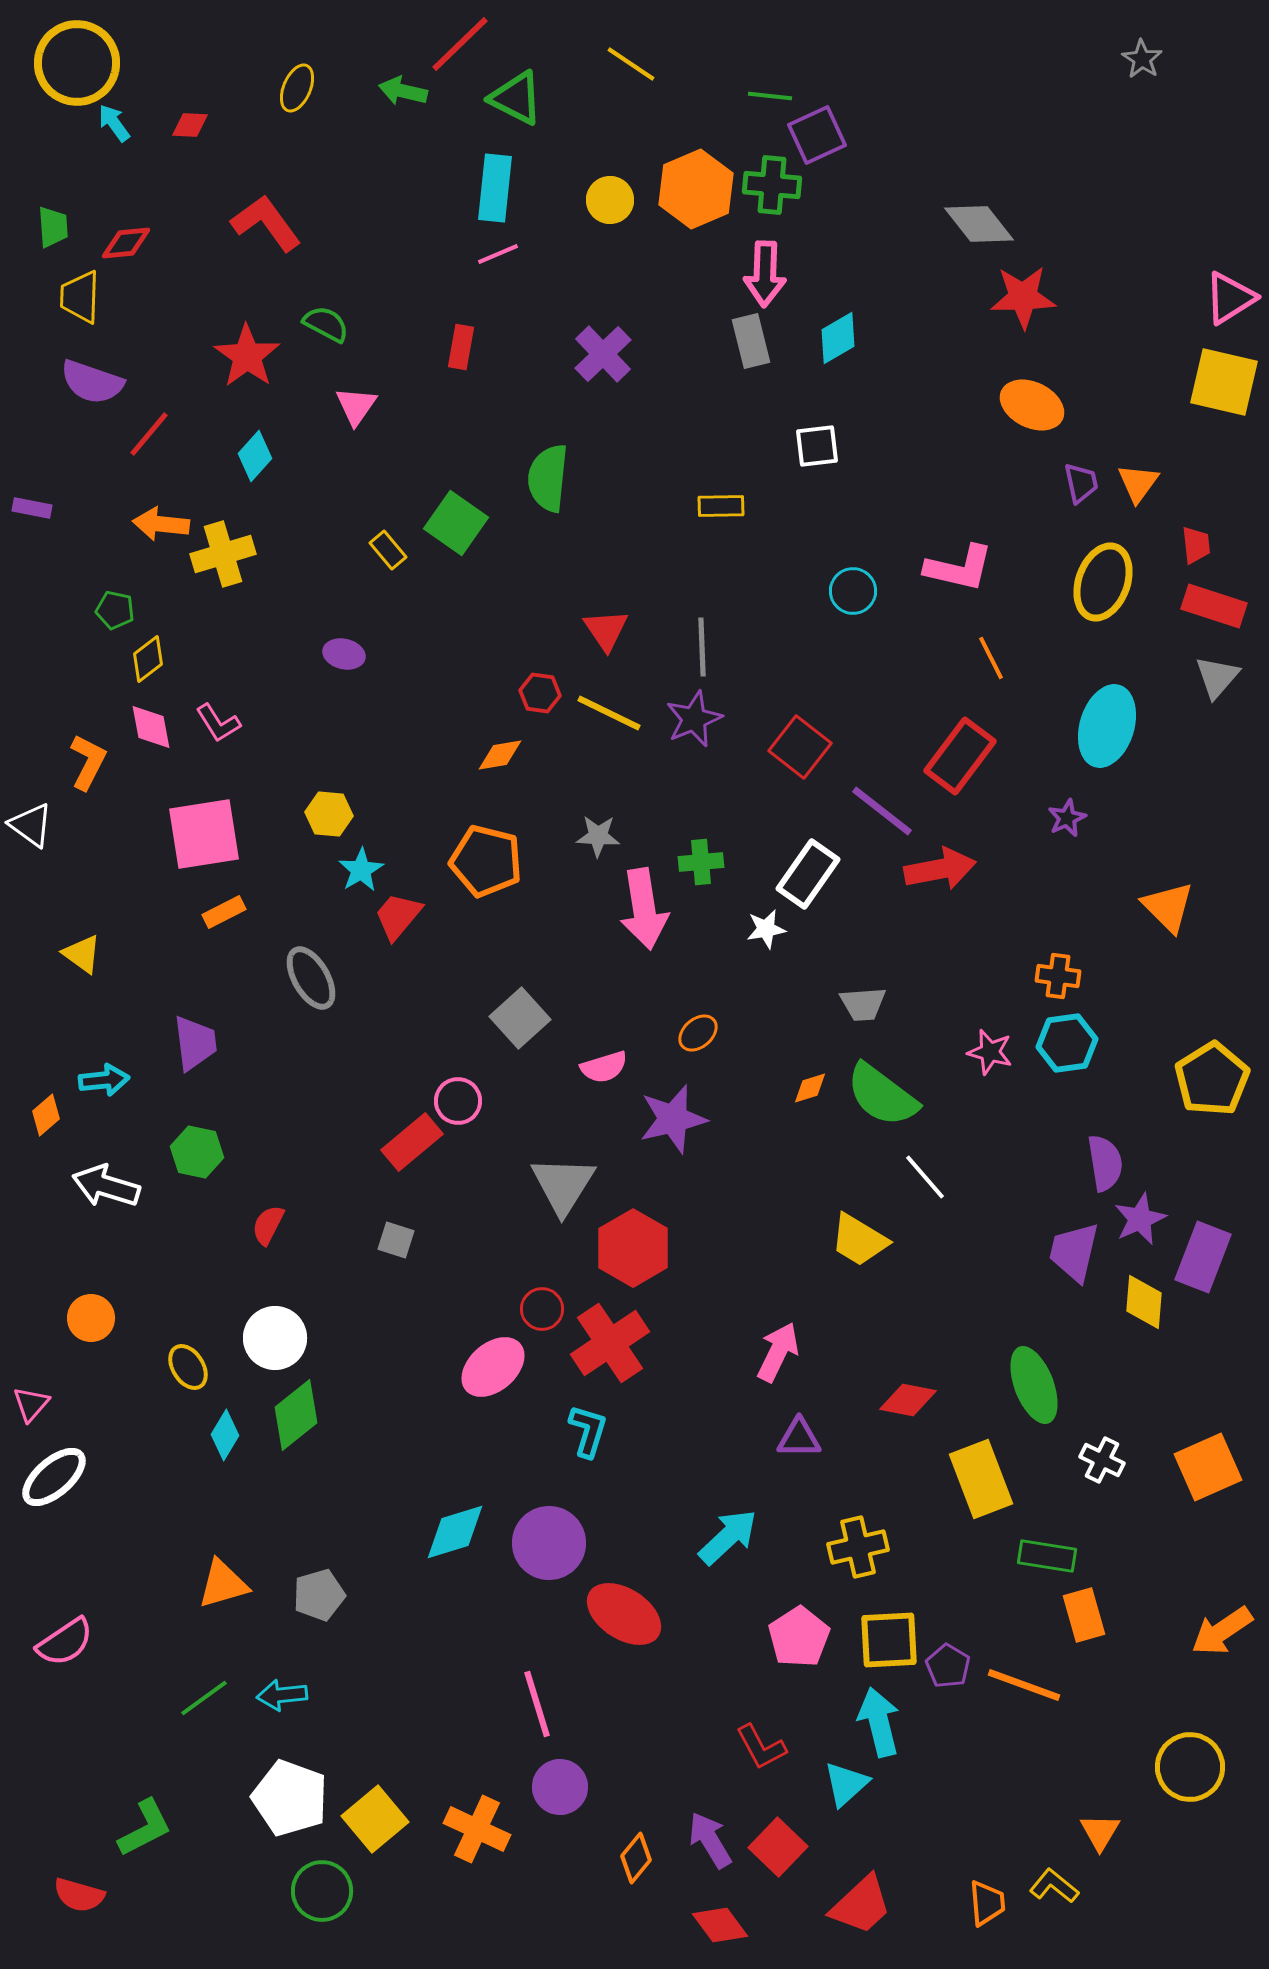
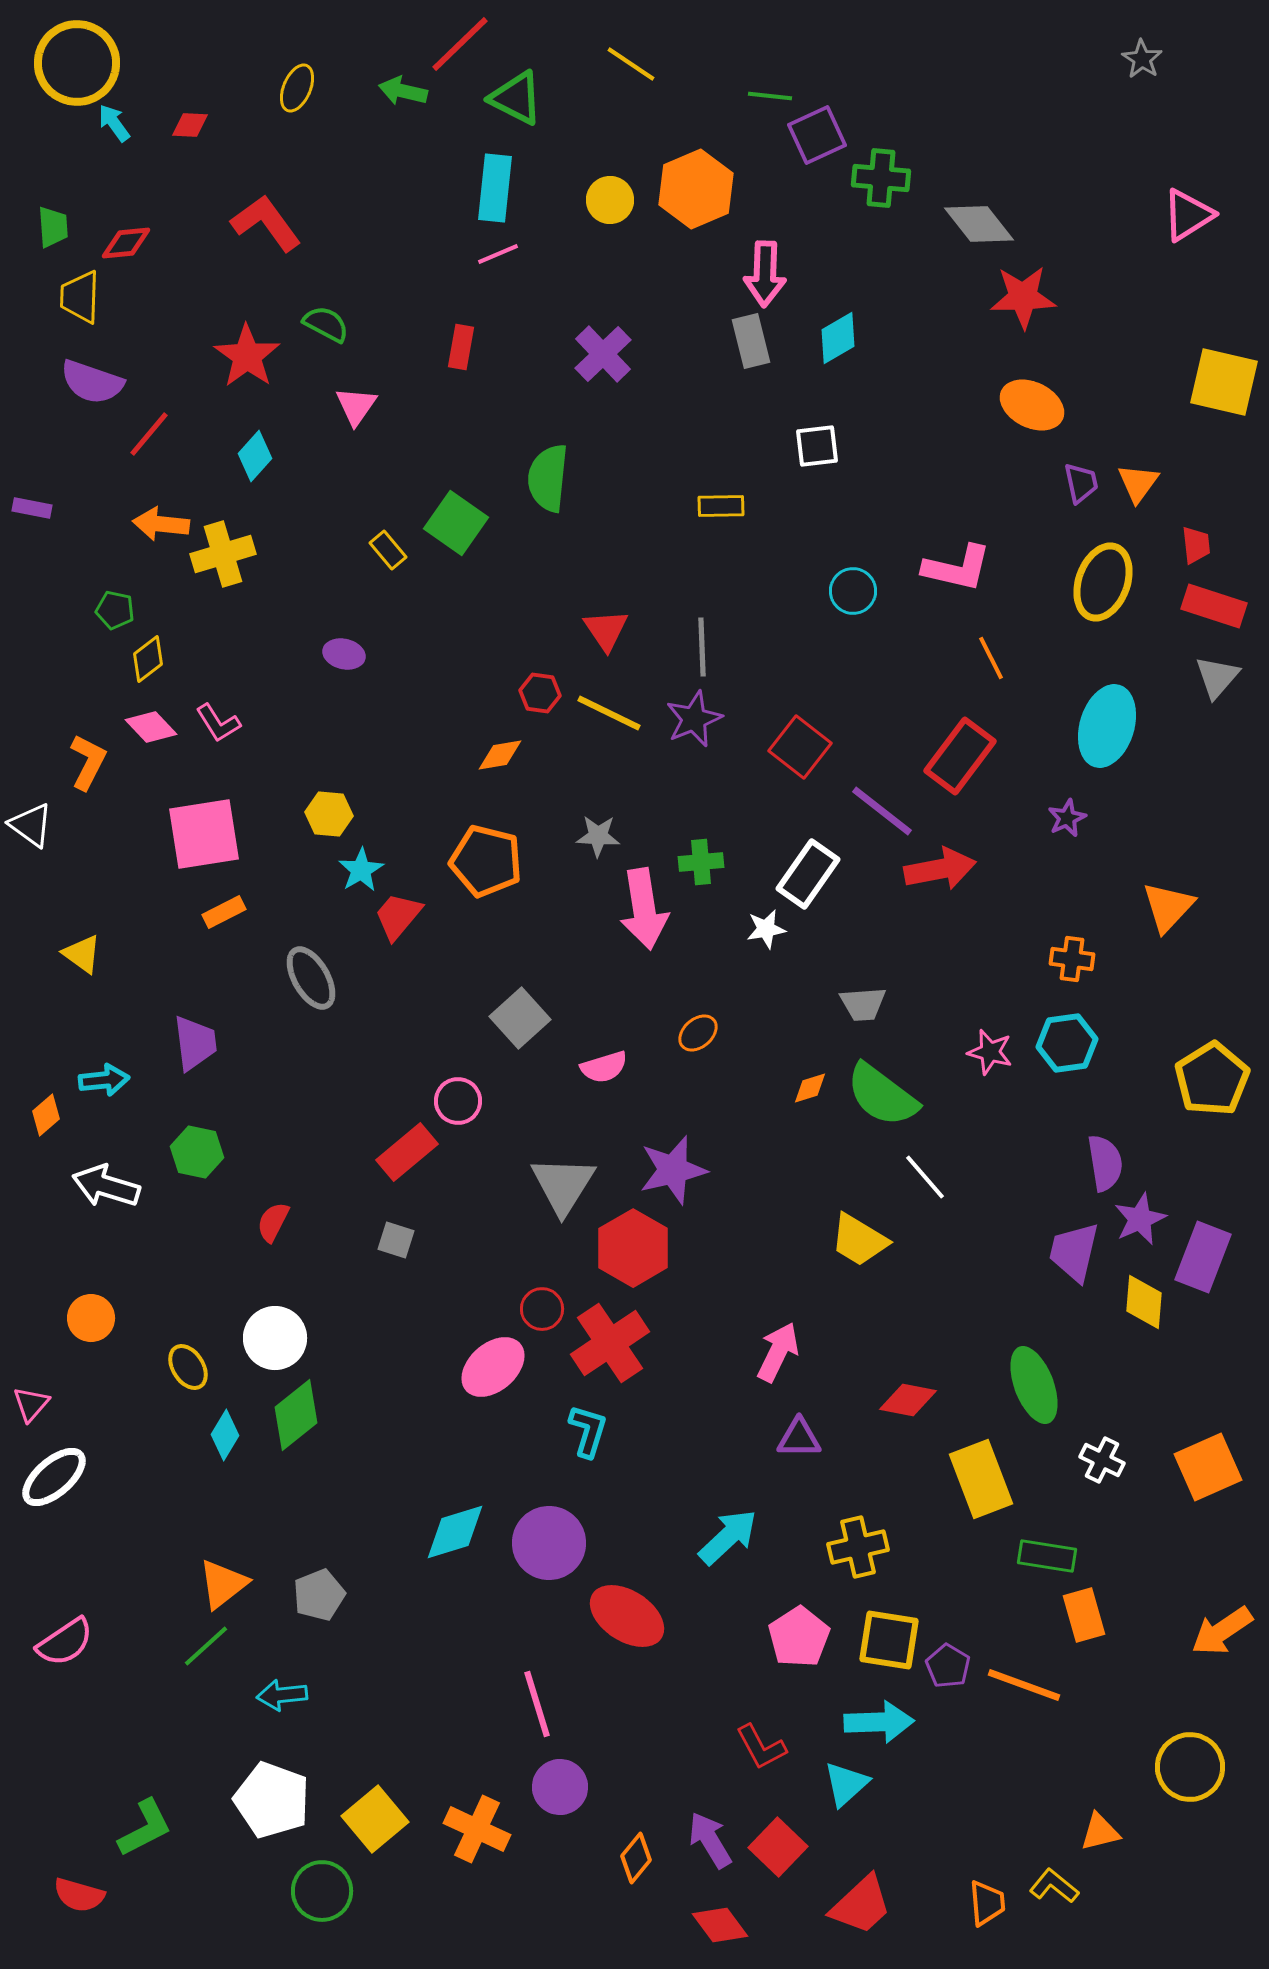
green cross at (772, 185): moved 109 px right, 7 px up
pink triangle at (1230, 298): moved 42 px left, 83 px up
pink L-shape at (959, 568): moved 2 px left
pink diamond at (151, 727): rotated 33 degrees counterclockwise
orange triangle at (1168, 907): rotated 28 degrees clockwise
orange cross at (1058, 976): moved 14 px right, 17 px up
purple star at (673, 1119): moved 51 px down
red rectangle at (412, 1142): moved 5 px left, 10 px down
red semicircle at (268, 1225): moved 5 px right, 3 px up
orange triangle at (223, 1584): rotated 22 degrees counterclockwise
gray pentagon at (319, 1595): rotated 6 degrees counterclockwise
red ellipse at (624, 1614): moved 3 px right, 2 px down
yellow square at (889, 1640): rotated 12 degrees clockwise
green line at (204, 1698): moved 2 px right, 52 px up; rotated 6 degrees counterclockwise
cyan arrow at (879, 1722): rotated 102 degrees clockwise
white pentagon at (290, 1798): moved 18 px left, 2 px down
orange triangle at (1100, 1832): rotated 45 degrees clockwise
